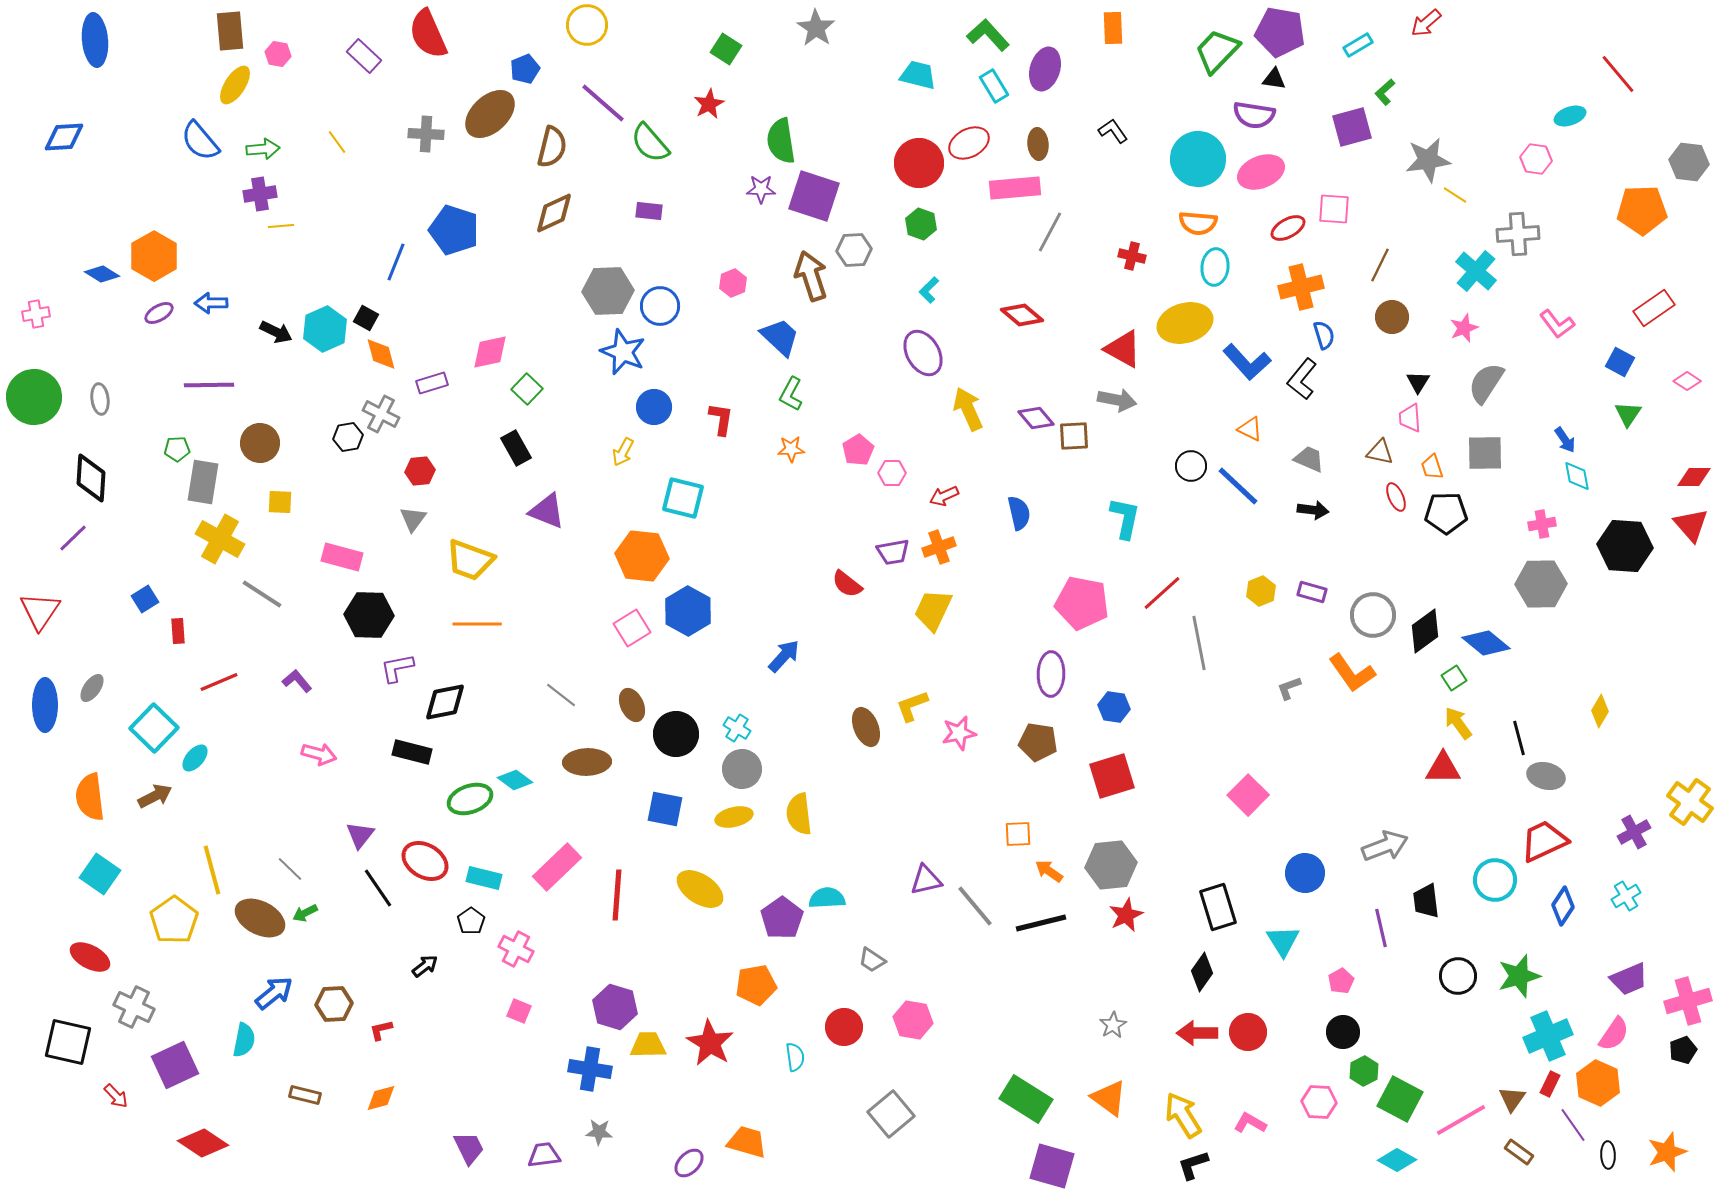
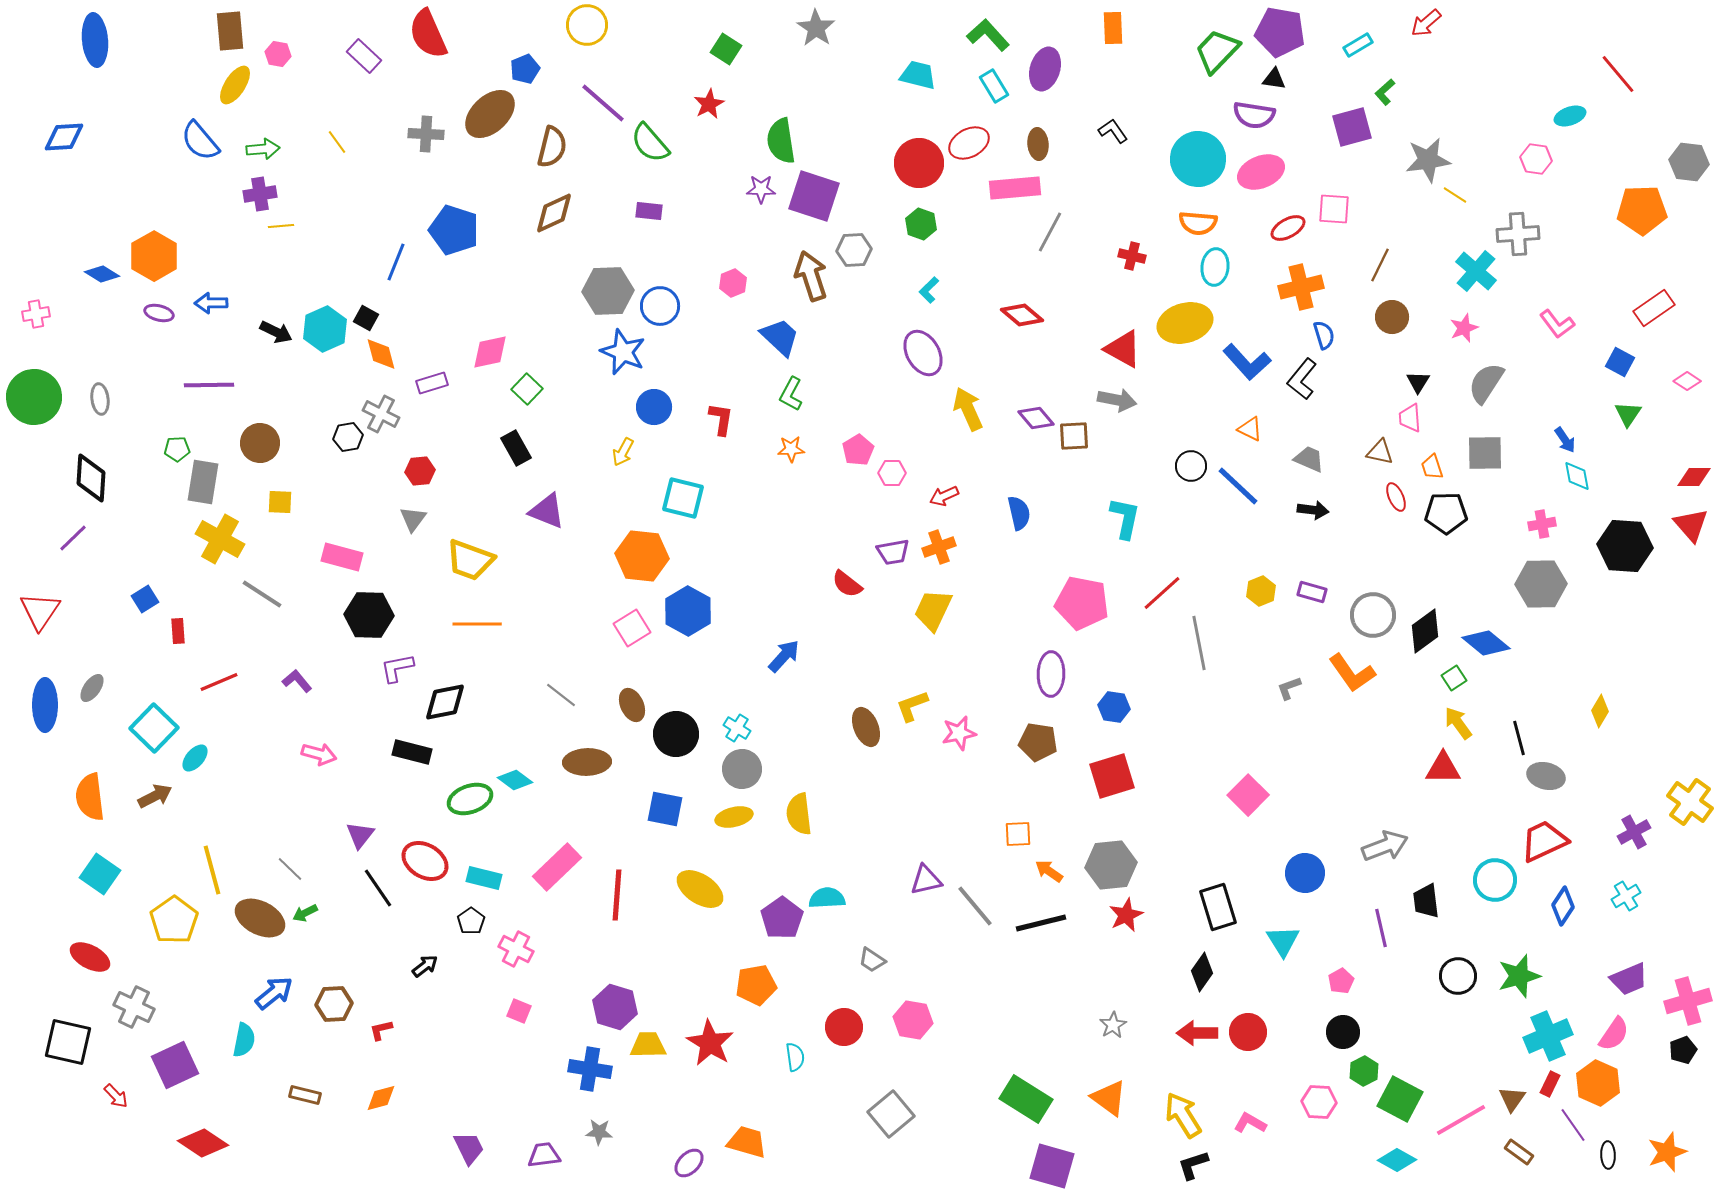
purple ellipse at (159, 313): rotated 44 degrees clockwise
